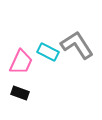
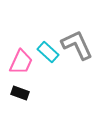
gray L-shape: rotated 8 degrees clockwise
cyan rectangle: rotated 15 degrees clockwise
